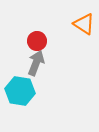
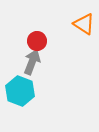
gray arrow: moved 4 px left, 1 px up
cyan hexagon: rotated 12 degrees clockwise
